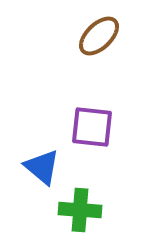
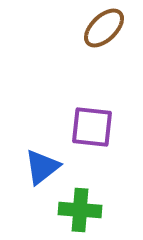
brown ellipse: moved 5 px right, 8 px up
blue triangle: rotated 42 degrees clockwise
